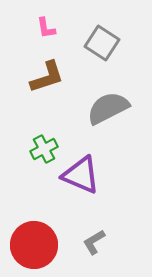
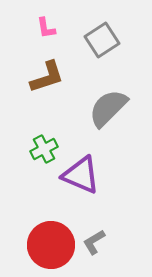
gray square: moved 3 px up; rotated 24 degrees clockwise
gray semicircle: rotated 18 degrees counterclockwise
red circle: moved 17 px right
